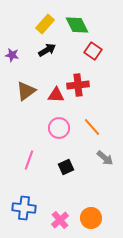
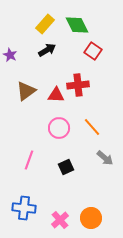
purple star: moved 2 px left; rotated 16 degrees clockwise
